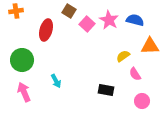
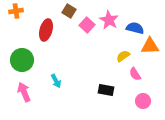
blue semicircle: moved 8 px down
pink square: moved 1 px down
pink circle: moved 1 px right
